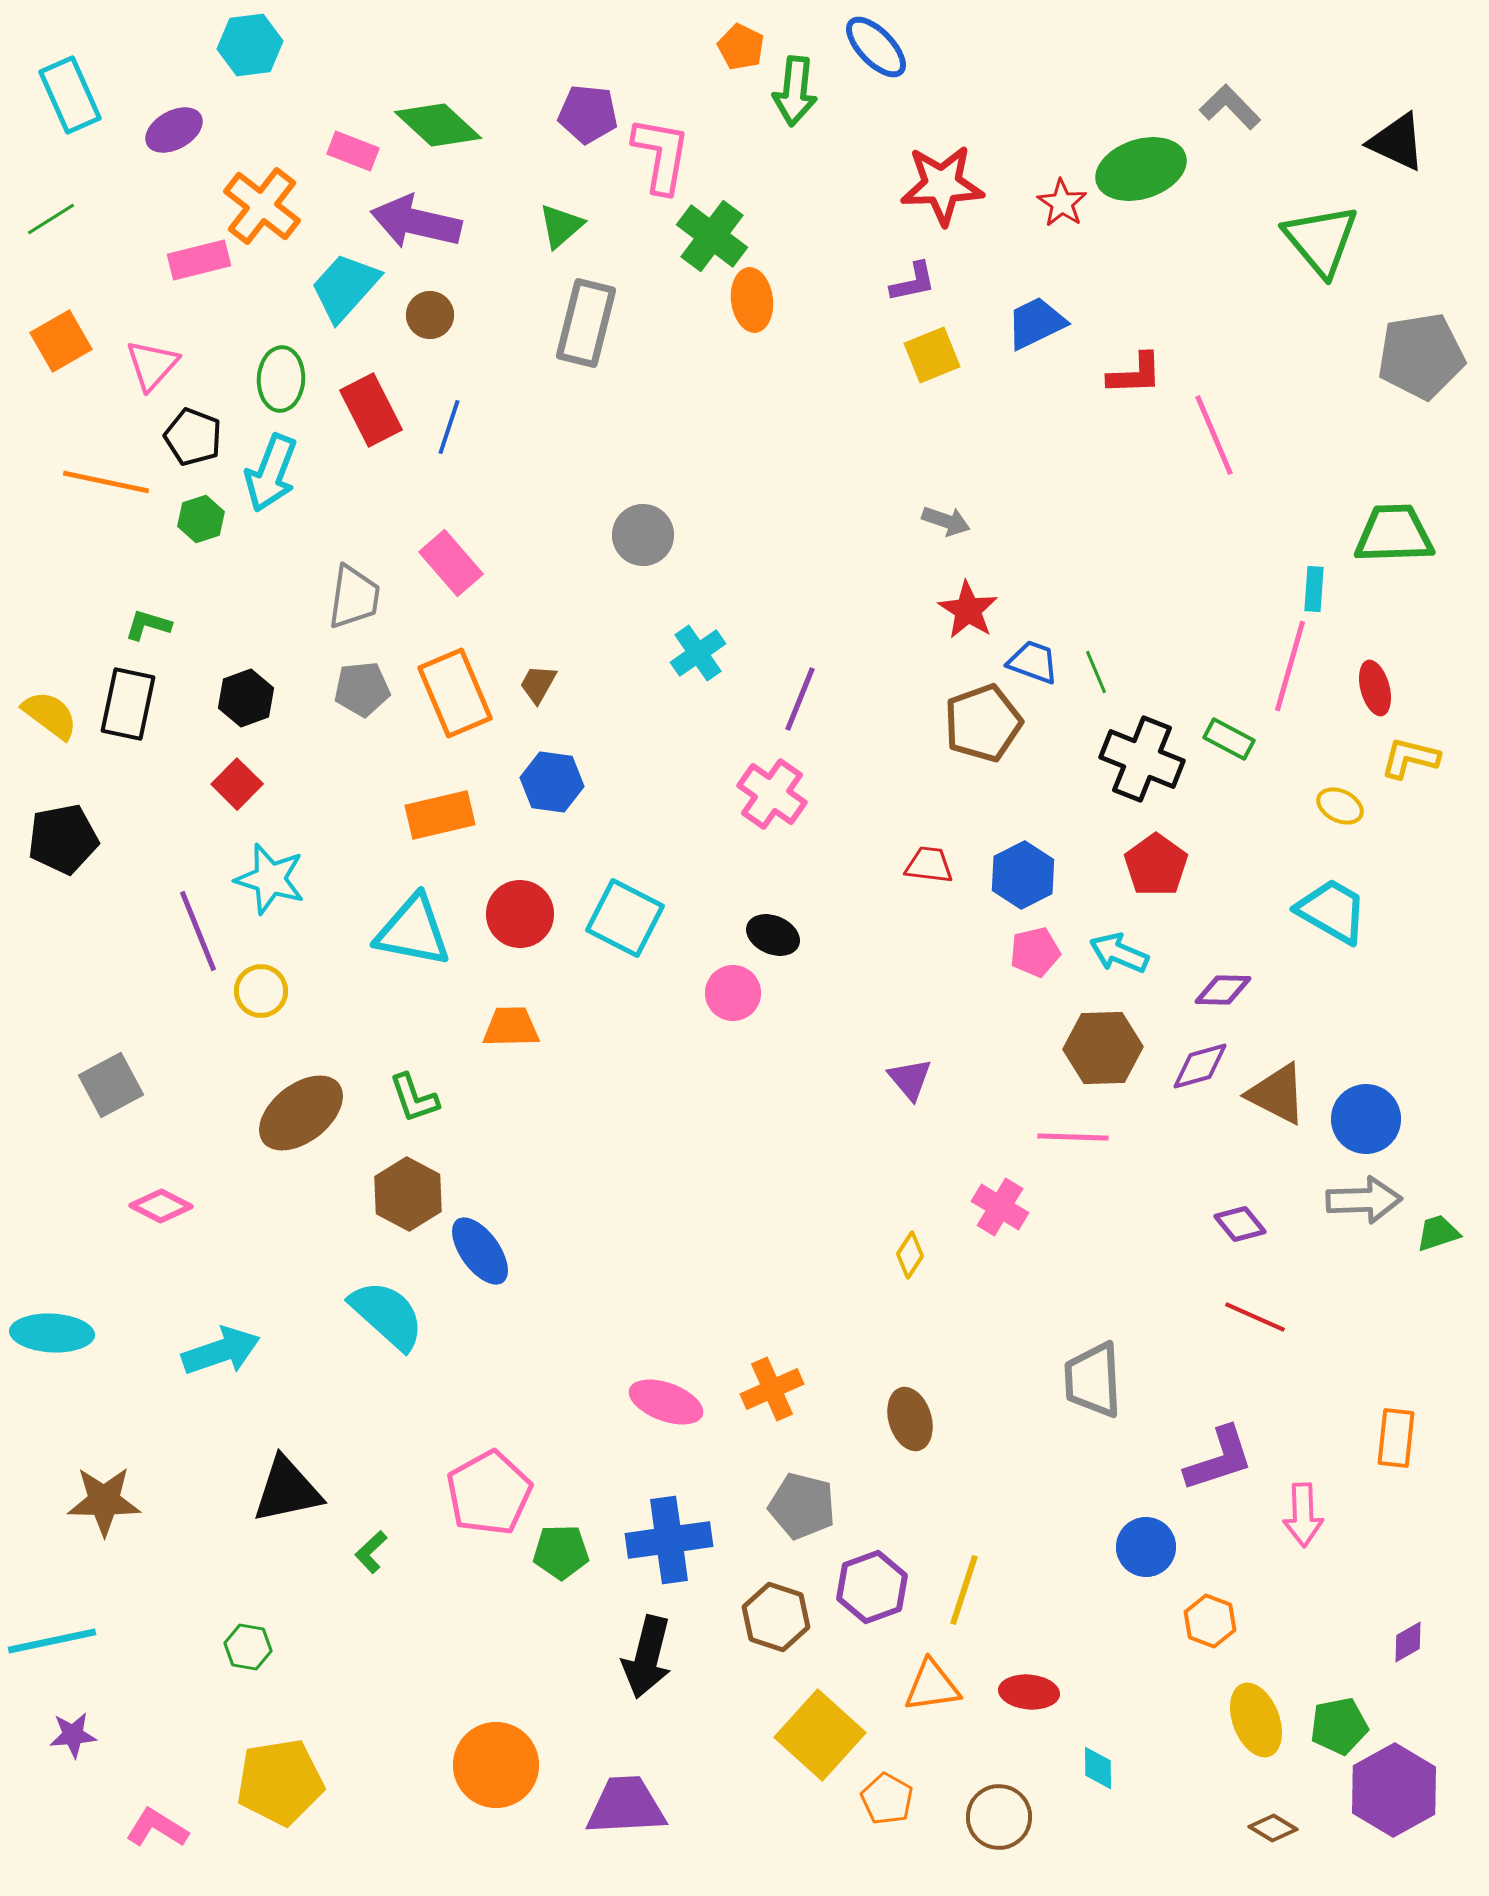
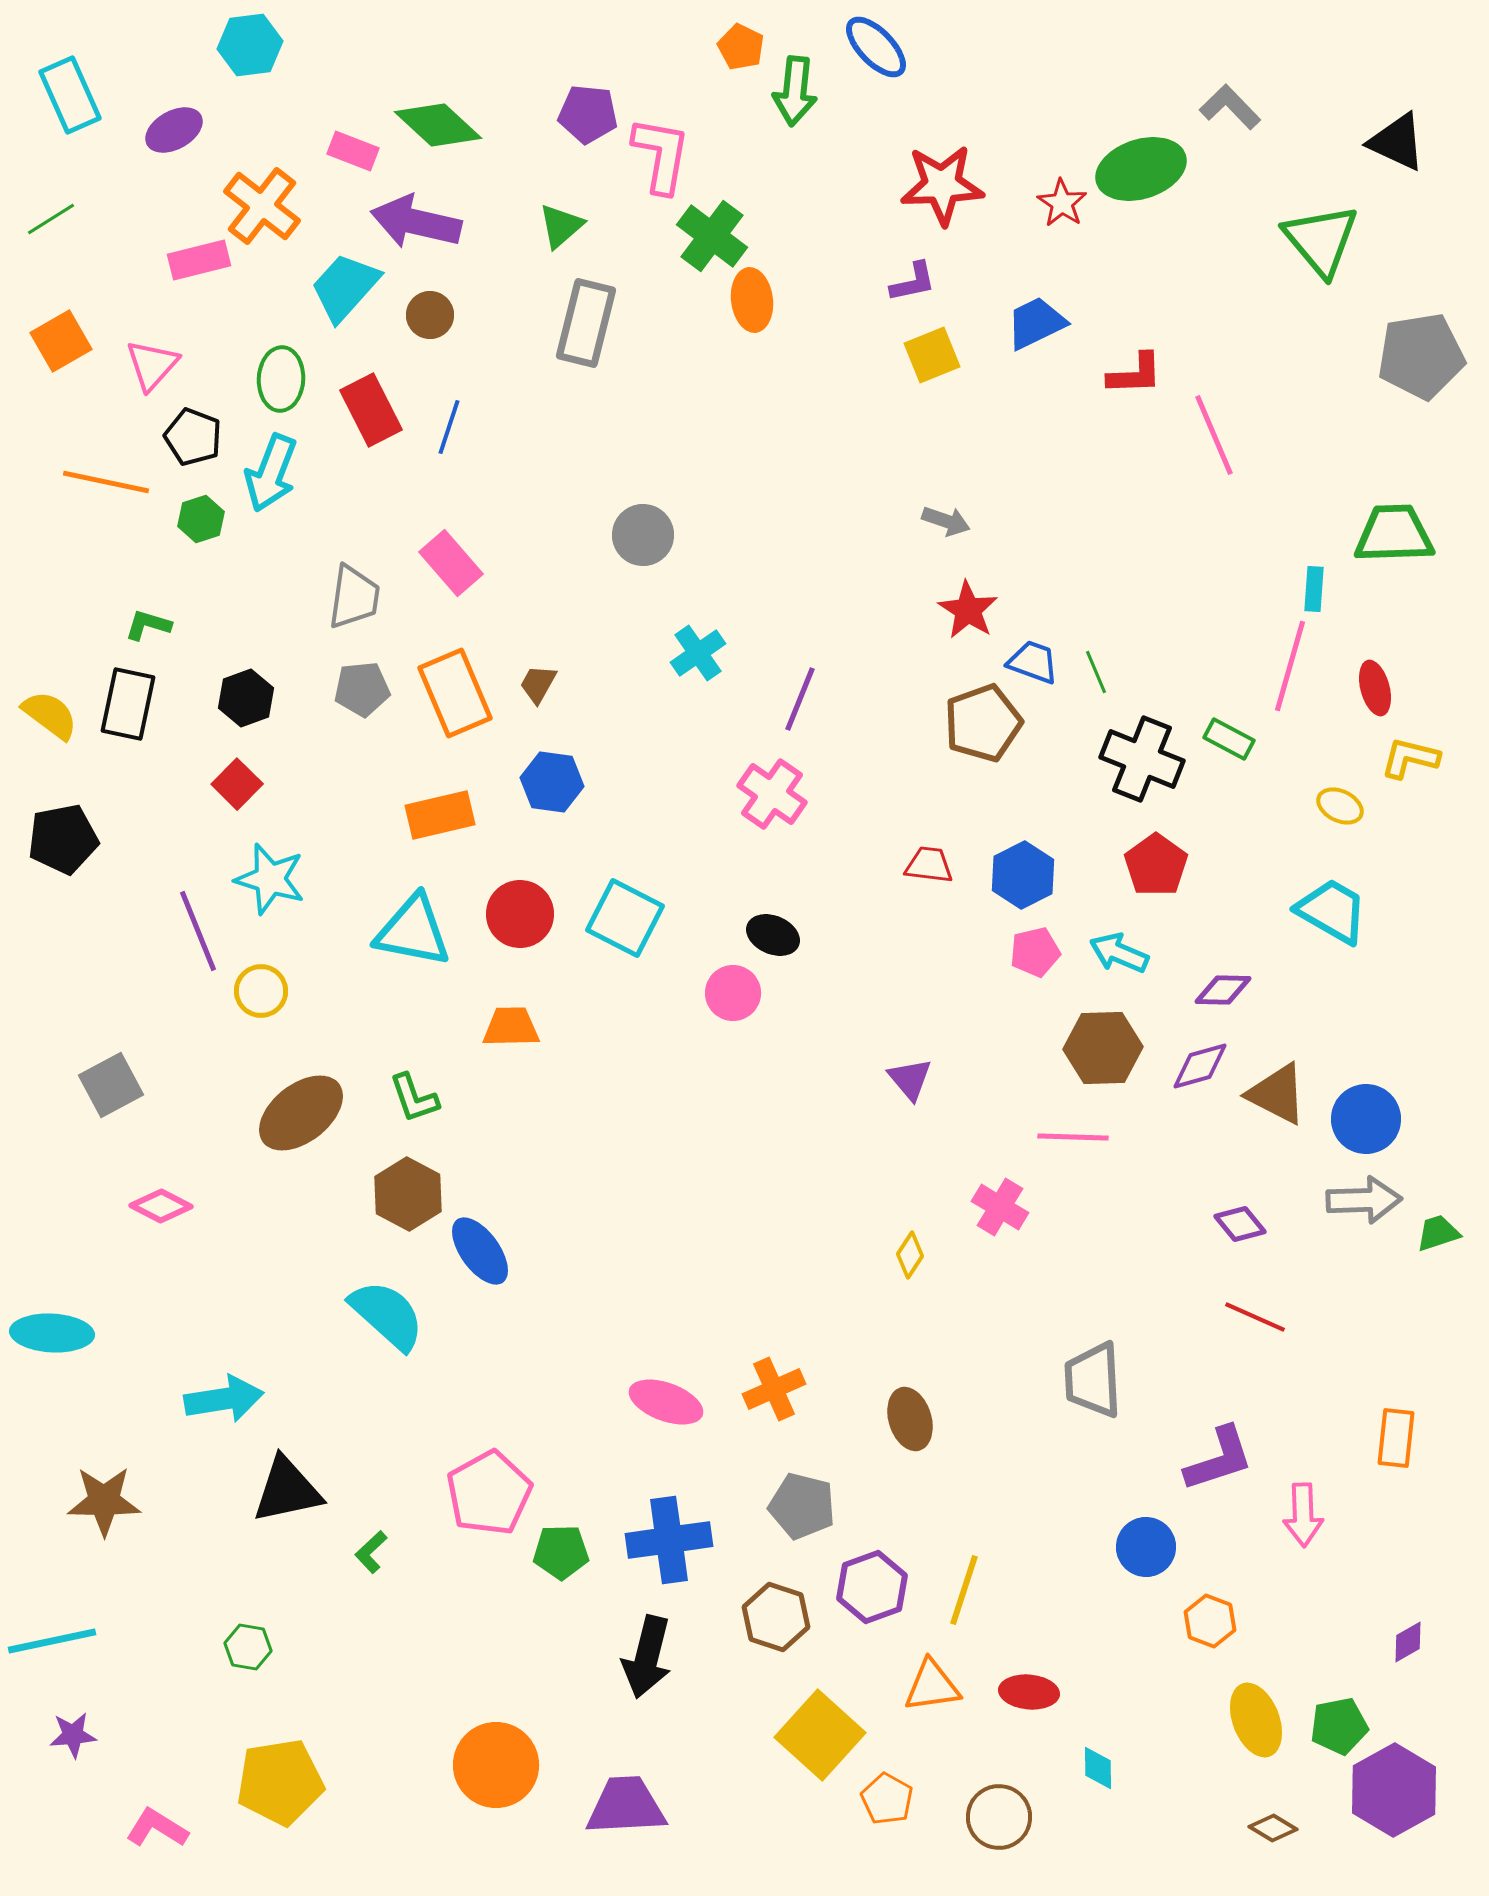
cyan arrow at (221, 1351): moved 3 px right, 48 px down; rotated 10 degrees clockwise
orange cross at (772, 1389): moved 2 px right
